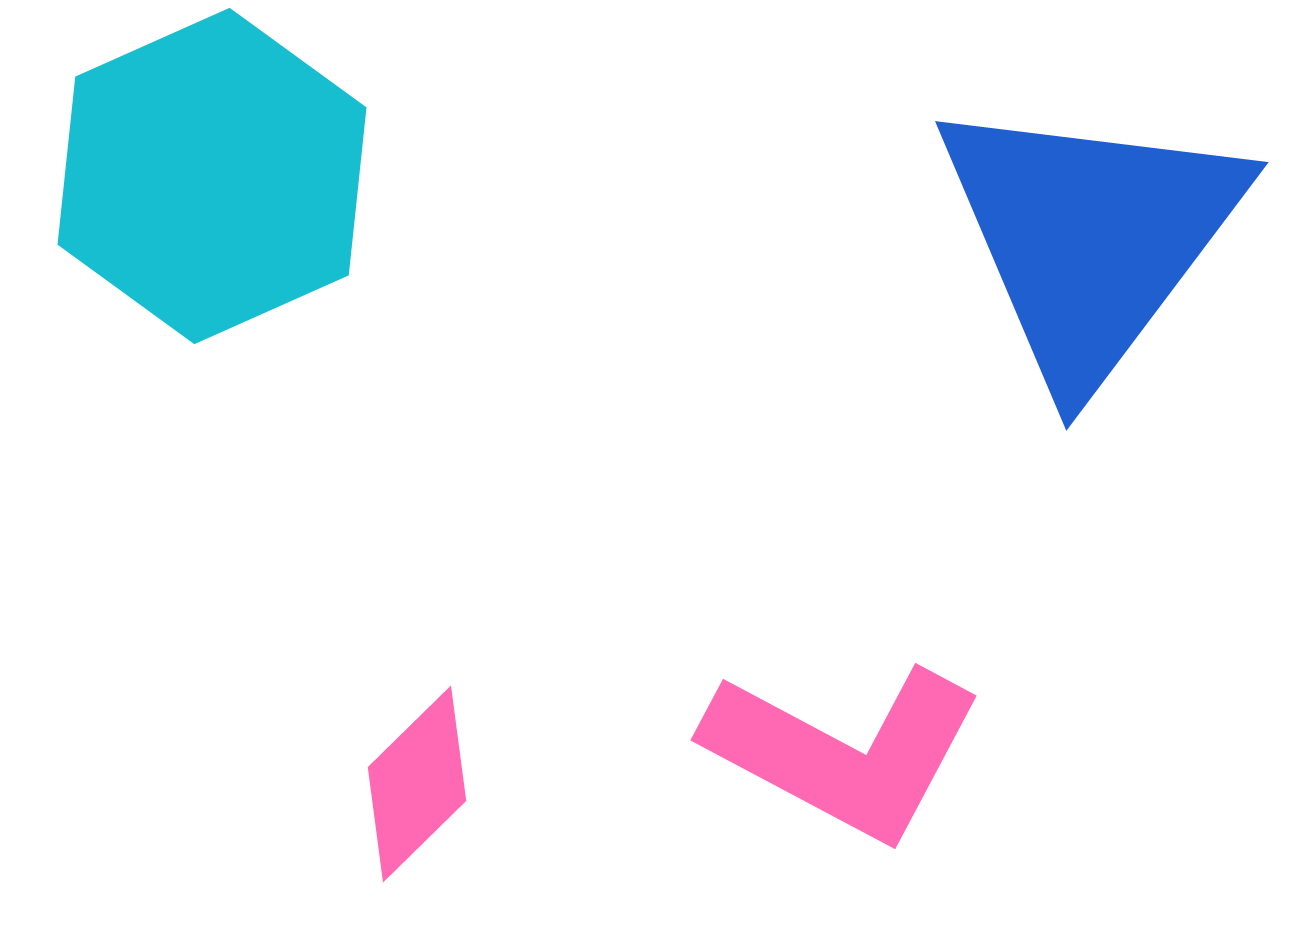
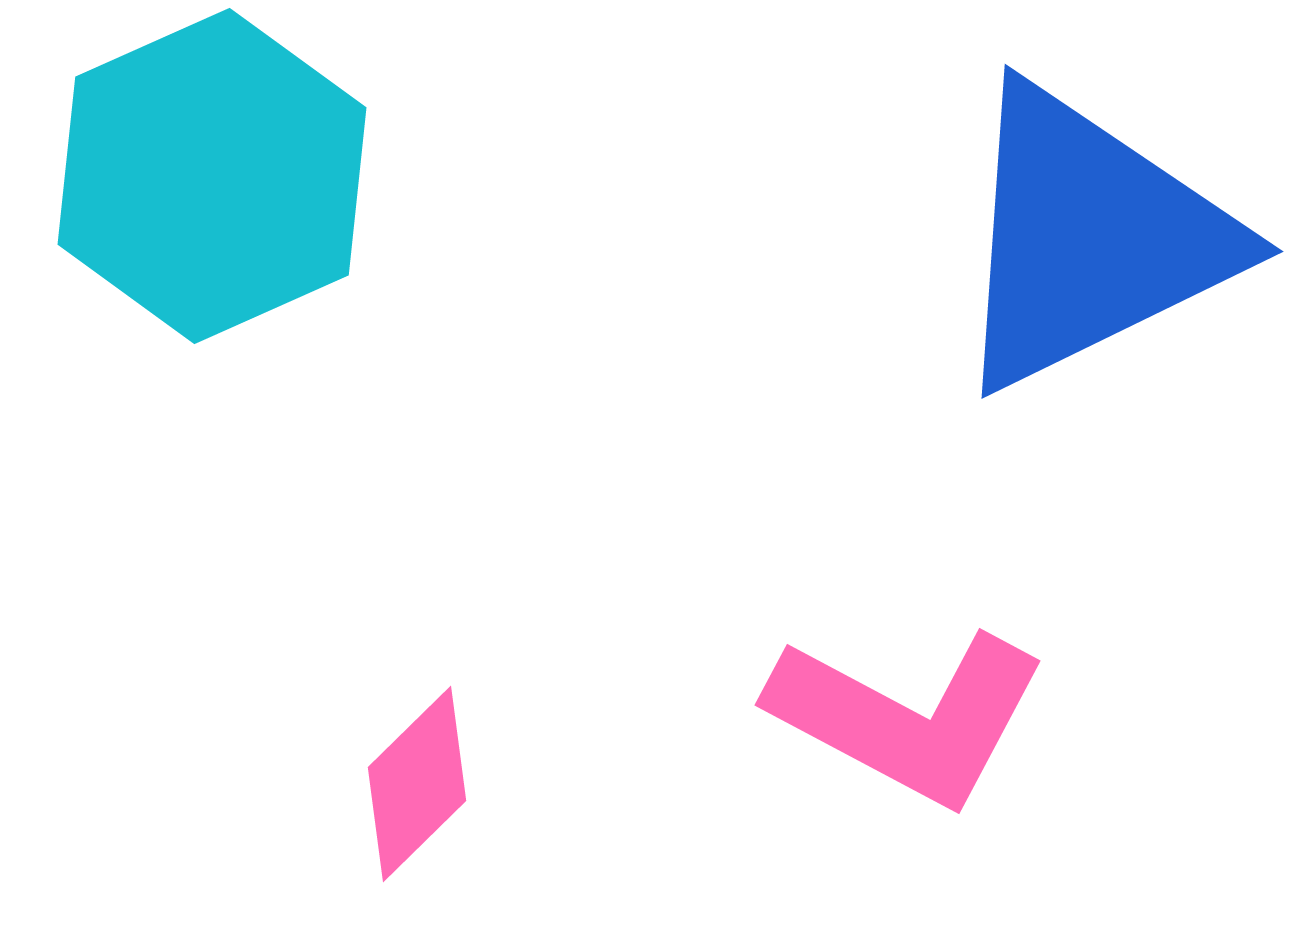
blue triangle: rotated 27 degrees clockwise
pink L-shape: moved 64 px right, 35 px up
